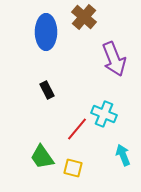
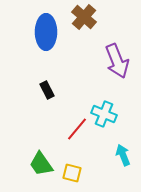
purple arrow: moved 3 px right, 2 px down
green trapezoid: moved 1 px left, 7 px down
yellow square: moved 1 px left, 5 px down
